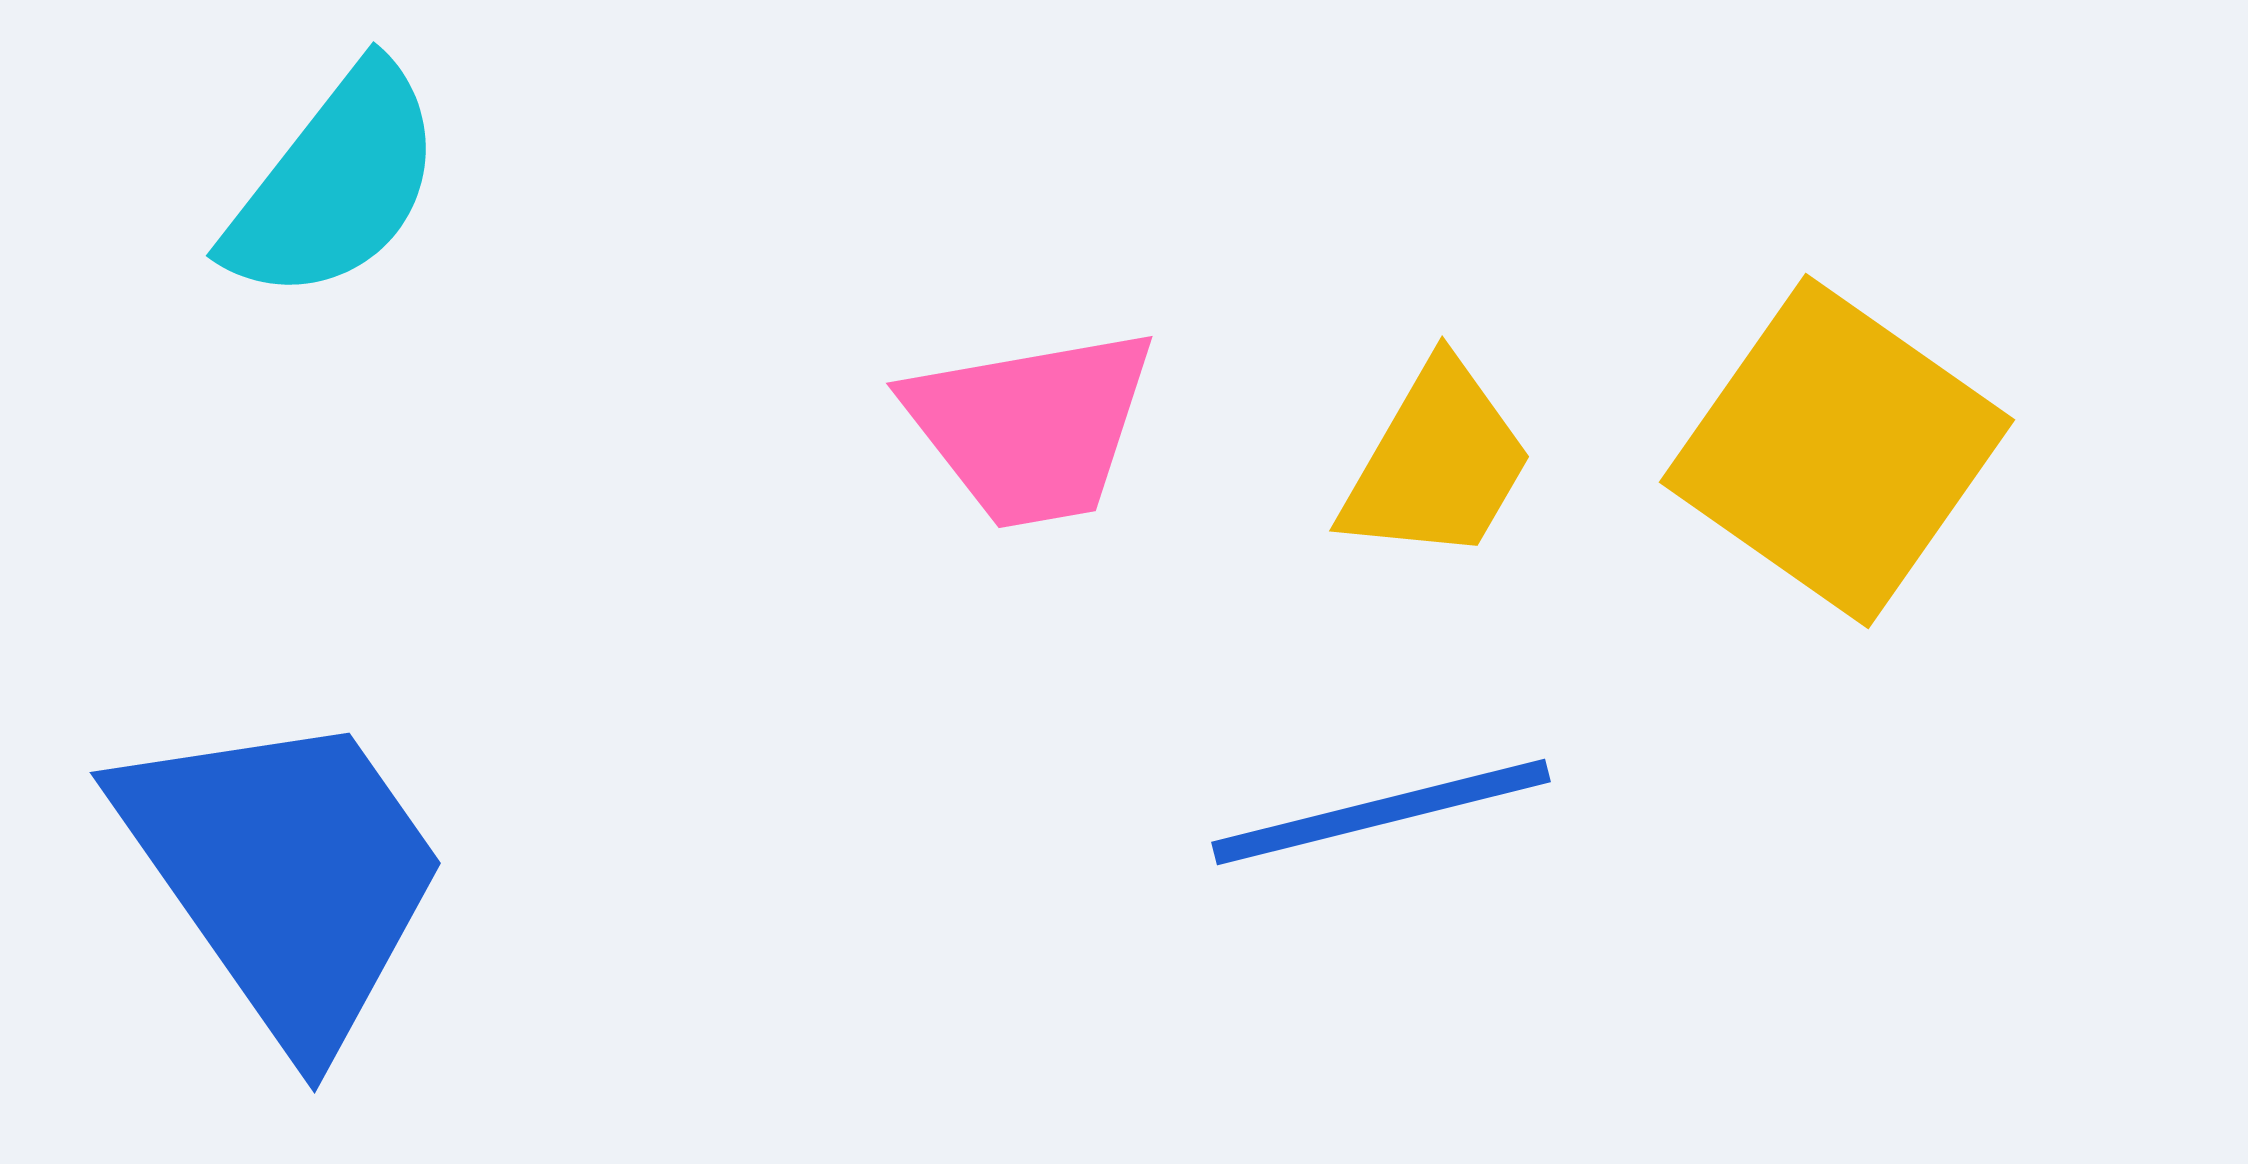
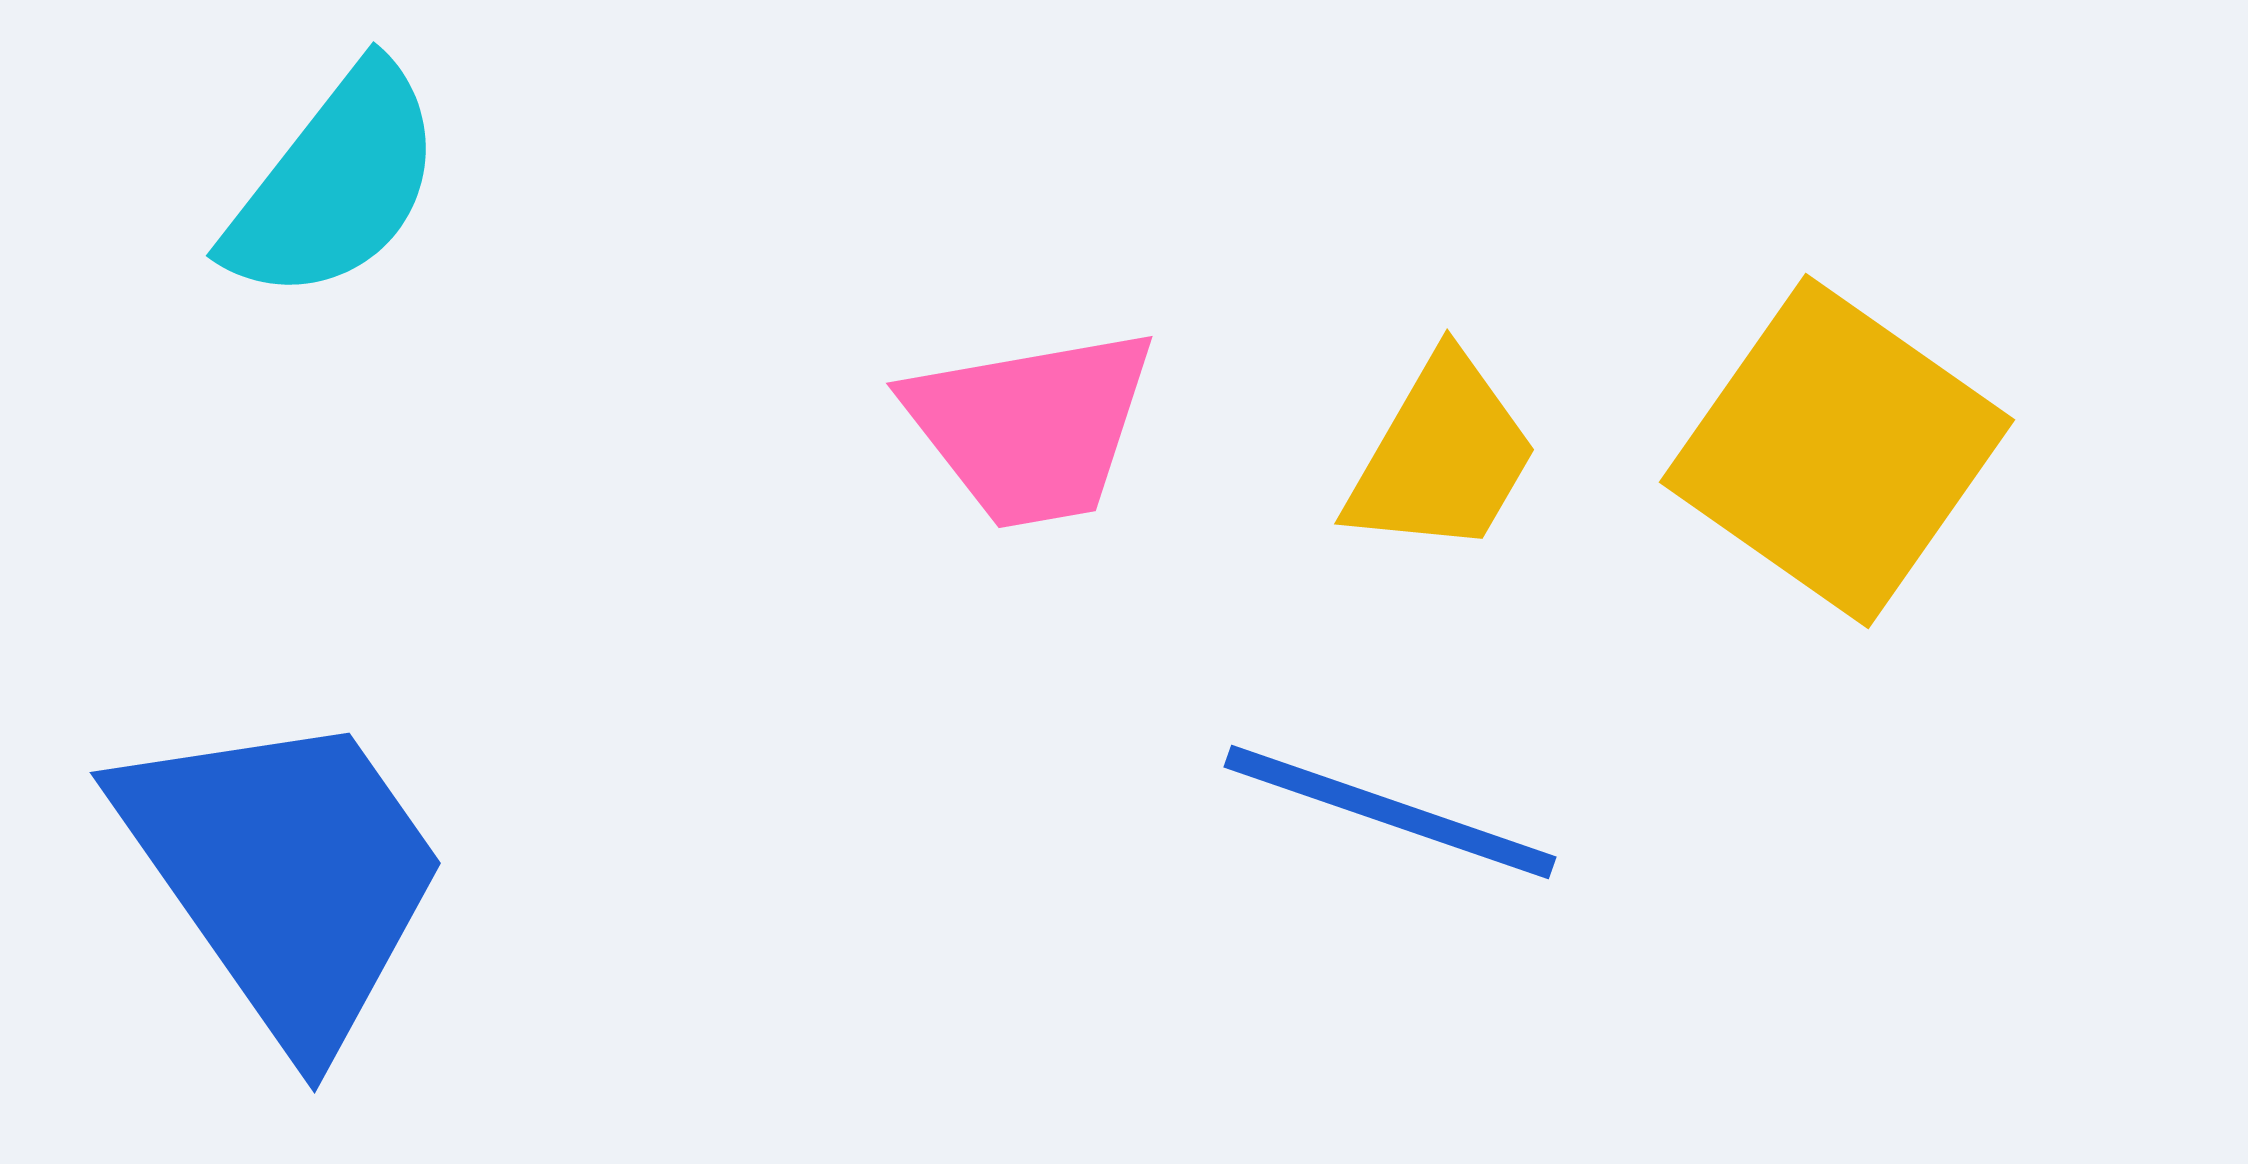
yellow trapezoid: moved 5 px right, 7 px up
blue line: moved 9 px right; rotated 33 degrees clockwise
